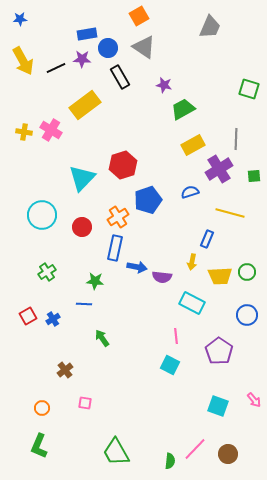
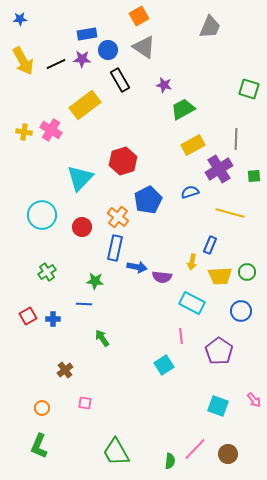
blue circle at (108, 48): moved 2 px down
black line at (56, 68): moved 4 px up
black rectangle at (120, 77): moved 3 px down
red hexagon at (123, 165): moved 4 px up
cyan triangle at (82, 178): moved 2 px left
blue pentagon at (148, 200): rotated 8 degrees counterclockwise
orange cross at (118, 217): rotated 20 degrees counterclockwise
blue rectangle at (207, 239): moved 3 px right, 6 px down
blue circle at (247, 315): moved 6 px left, 4 px up
blue cross at (53, 319): rotated 32 degrees clockwise
pink line at (176, 336): moved 5 px right
cyan square at (170, 365): moved 6 px left; rotated 30 degrees clockwise
